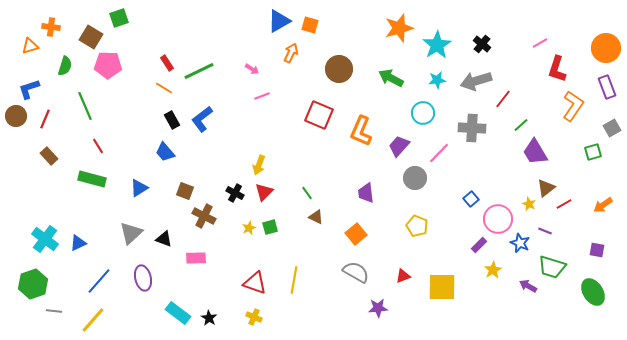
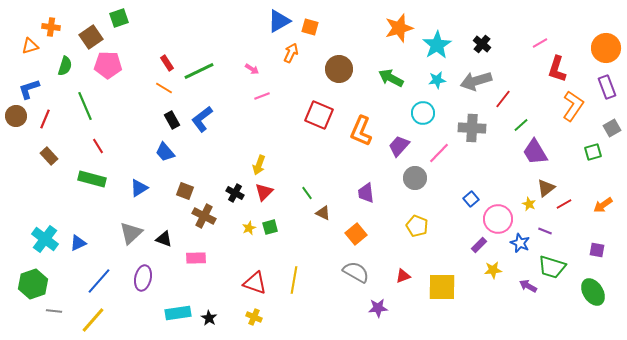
orange square at (310, 25): moved 2 px down
brown square at (91, 37): rotated 25 degrees clockwise
brown triangle at (316, 217): moved 7 px right, 4 px up
yellow star at (493, 270): rotated 24 degrees clockwise
purple ellipse at (143, 278): rotated 25 degrees clockwise
cyan rectangle at (178, 313): rotated 45 degrees counterclockwise
